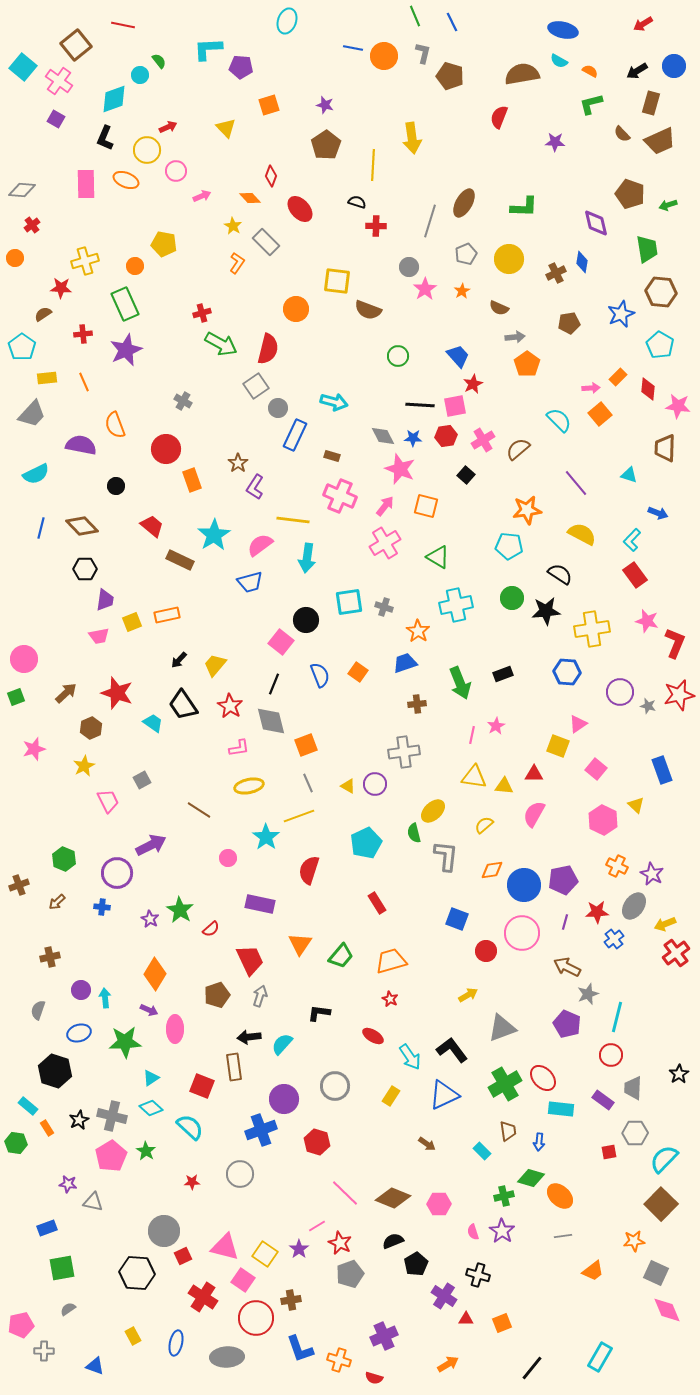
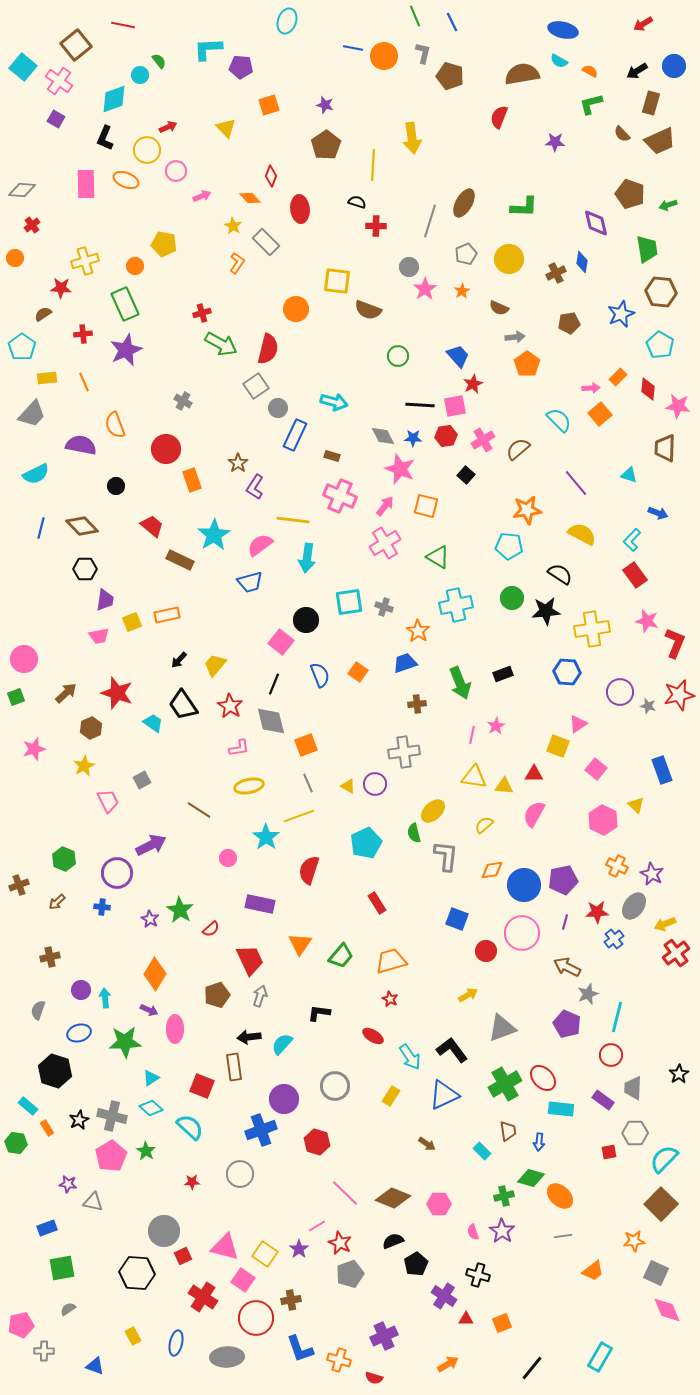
red ellipse at (300, 209): rotated 36 degrees clockwise
